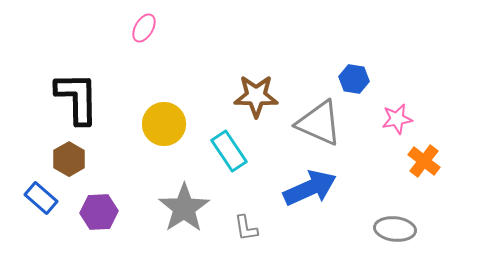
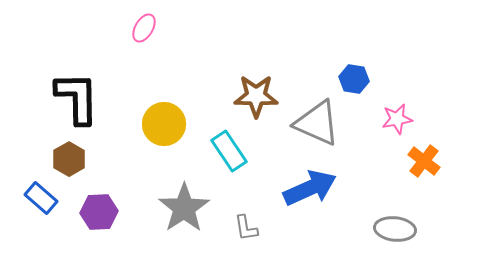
gray triangle: moved 2 px left
